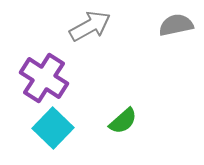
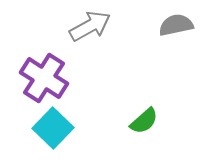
green semicircle: moved 21 px right
